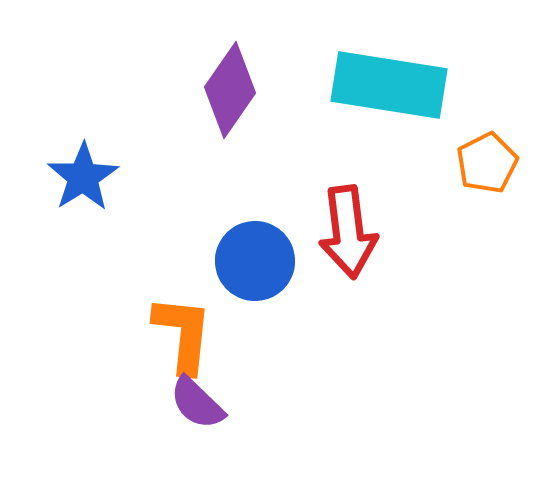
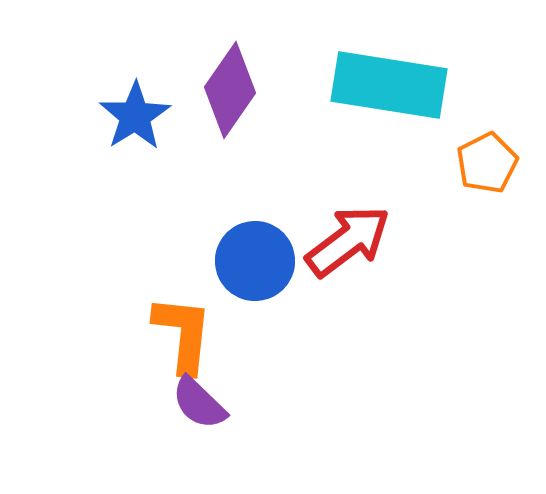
blue star: moved 52 px right, 61 px up
red arrow: moved 9 px down; rotated 120 degrees counterclockwise
purple semicircle: moved 2 px right
